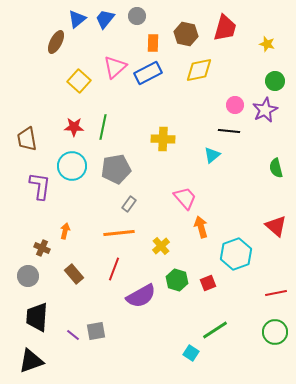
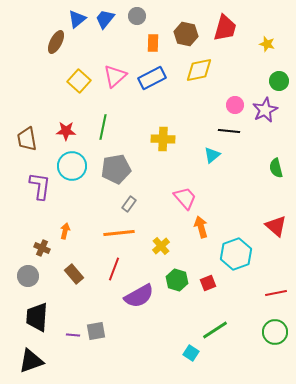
pink triangle at (115, 67): moved 9 px down
blue rectangle at (148, 73): moved 4 px right, 5 px down
green circle at (275, 81): moved 4 px right
red star at (74, 127): moved 8 px left, 4 px down
purple semicircle at (141, 296): moved 2 px left
purple line at (73, 335): rotated 32 degrees counterclockwise
